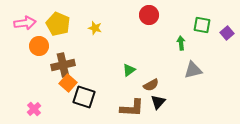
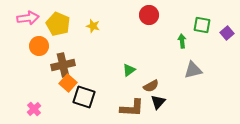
pink arrow: moved 3 px right, 5 px up
yellow star: moved 2 px left, 2 px up
green arrow: moved 1 px right, 2 px up
brown semicircle: moved 1 px down
